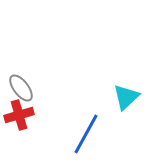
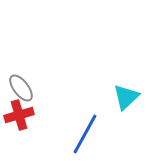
blue line: moved 1 px left
